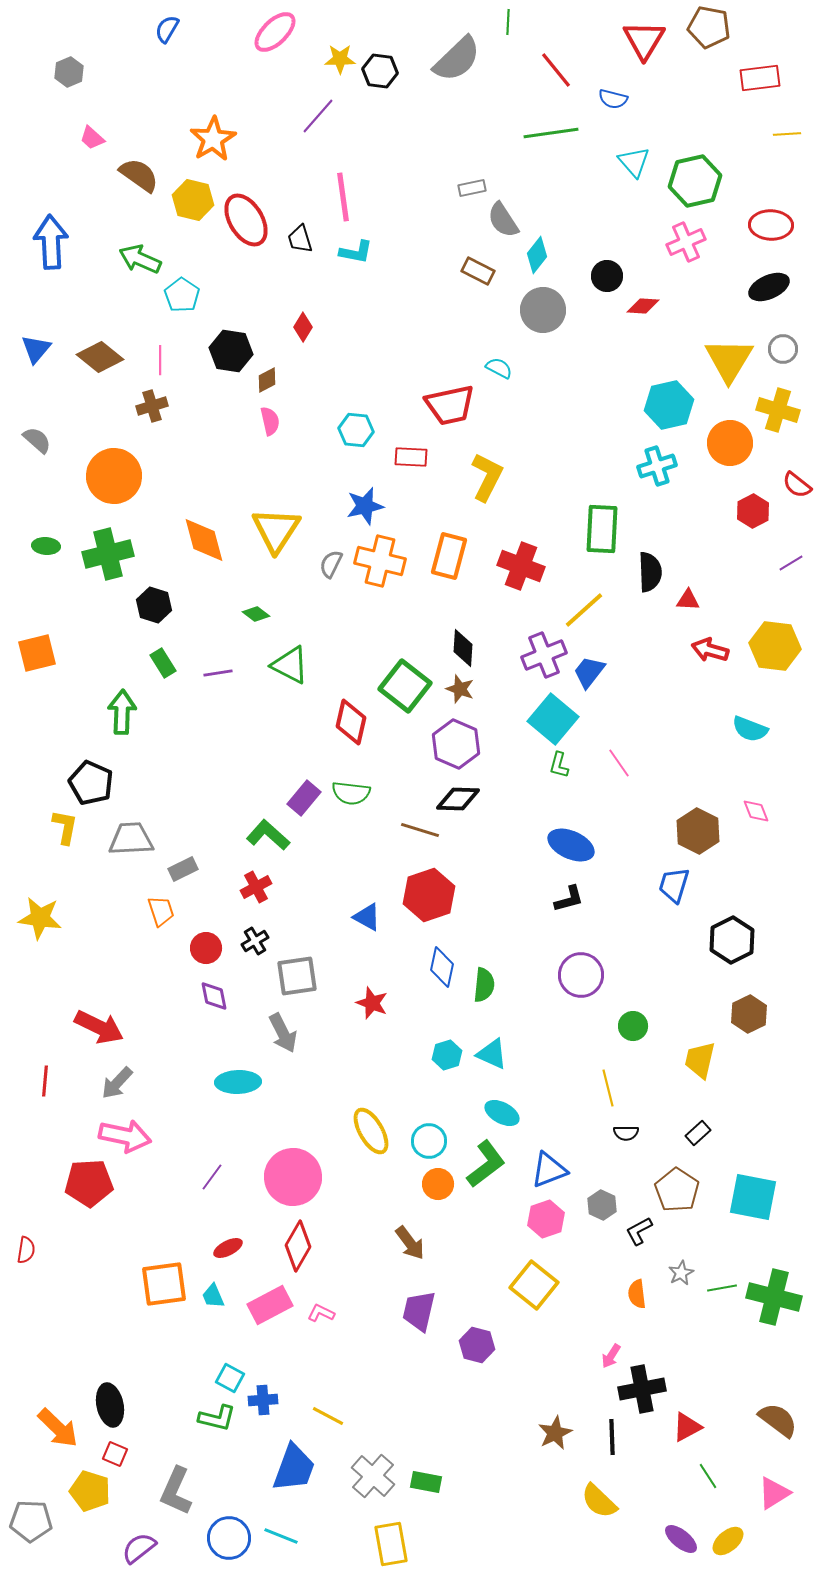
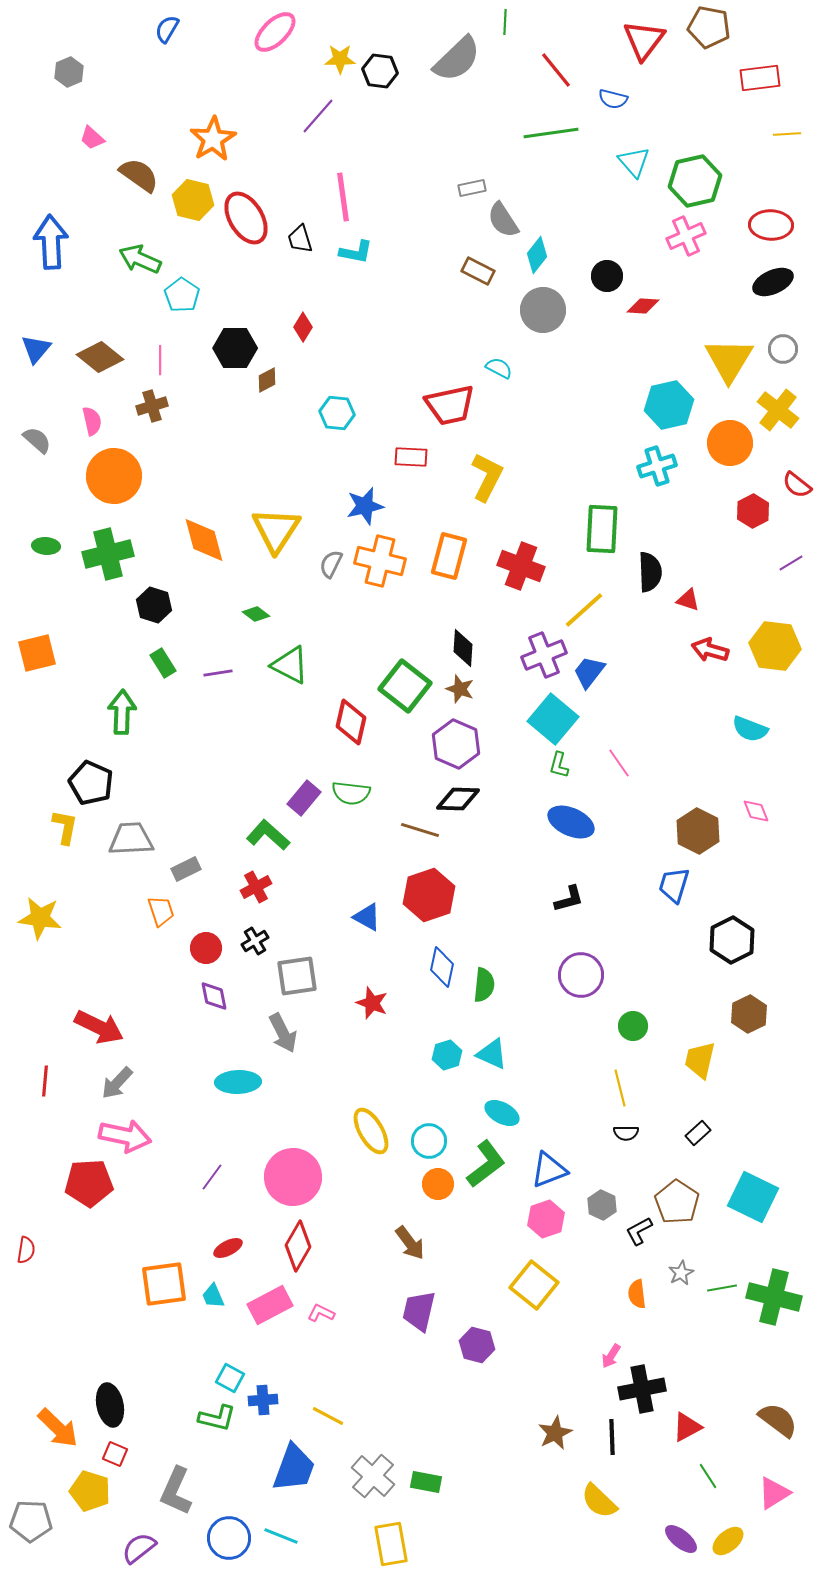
green line at (508, 22): moved 3 px left
red triangle at (644, 40): rotated 6 degrees clockwise
red ellipse at (246, 220): moved 2 px up
pink cross at (686, 242): moved 6 px up
black ellipse at (769, 287): moved 4 px right, 5 px up
black hexagon at (231, 351): moved 4 px right, 3 px up; rotated 9 degrees counterclockwise
yellow cross at (778, 410): rotated 21 degrees clockwise
pink semicircle at (270, 421): moved 178 px left
cyan hexagon at (356, 430): moved 19 px left, 17 px up
red triangle at (688, 600): rotated 15 degrees clockwise
blue ellipse at (571, 845): moved 23 px up
gray rectangle at (183, 869): moved 3 px right
yellow line at (608, 1088): moved 12 px right
brown pentagon at (677, 1190): moved 12 px down
cyan square at (753, 1197): rotated 15 degrees clockwise
